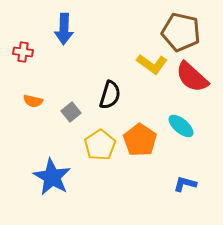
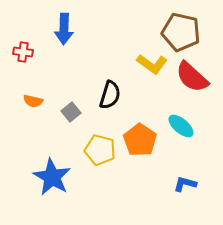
yellow pentagon: moved 5 px down; rotated 24 degrees counterclockwise
